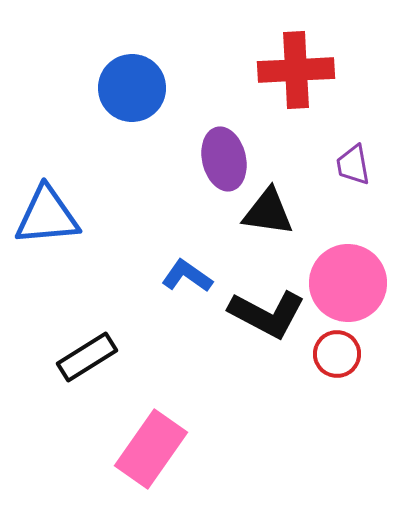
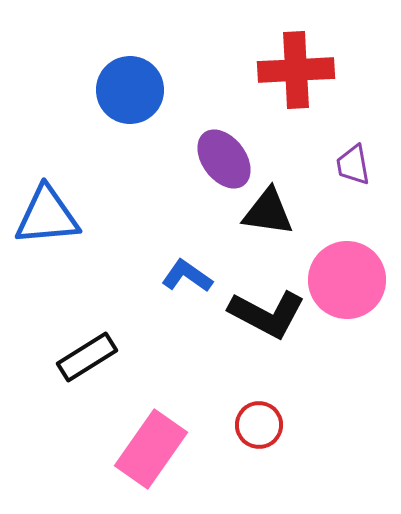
blue circle: moved 2 px left, 2 px down
purple ellipse: rotated 24 degrees counterclockwise
pink circle: moved 1 px left, 3 px up
red circle: moved 78 px left, 71 px down
